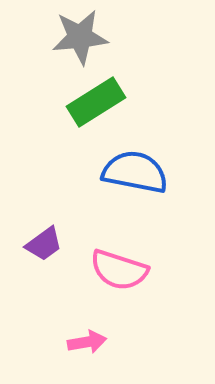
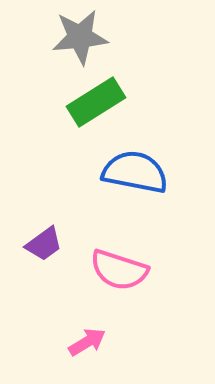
pink arrow: rotated 21 degrees counterclockwise
